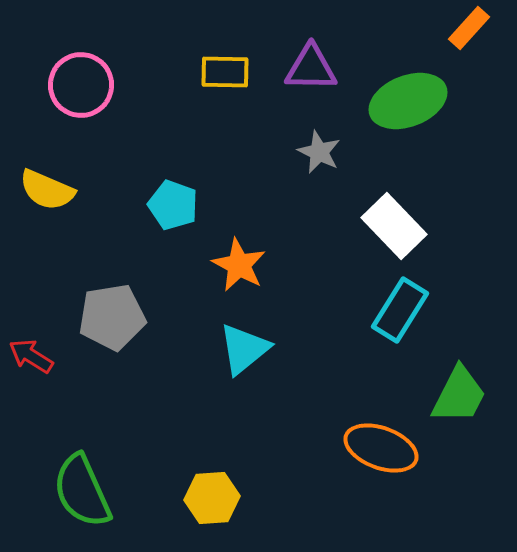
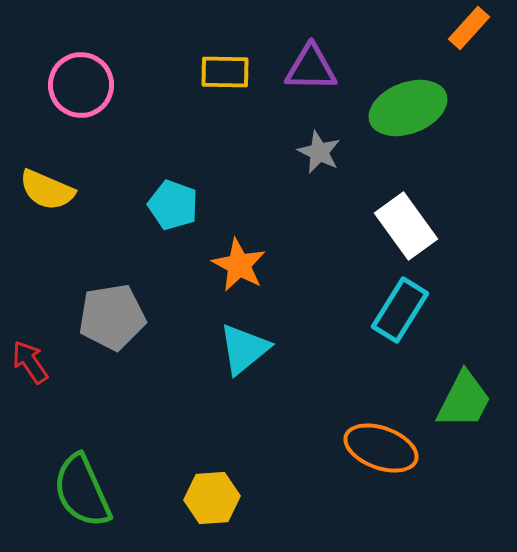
green ellipse: moved 7 px down
white rectangle: moved 12 px right; rotated 8 degrees clockwise
red arrow: moved 1 px left, 6 px down; rotated 24 degrees clockwise
green trapezoid: moved 5 px right, 5 px down
